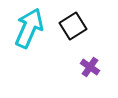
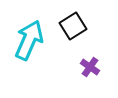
cyan arrow: moved 12 px down
